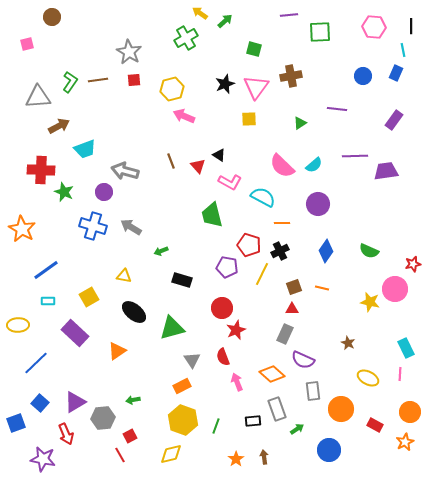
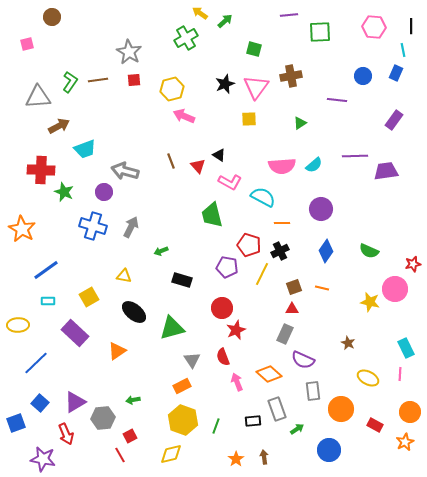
purple line at (337, 109): moved 9 px up
pink semicircle at (282, 166): rotated 48 degrees counterclockwise
purple circle at (318, 204): moved 3 px right, 5 px down
gray arrow at (131, 227): rotated 85 degrees clockwise
orange diamond at (272, 374): moved 3 px left
